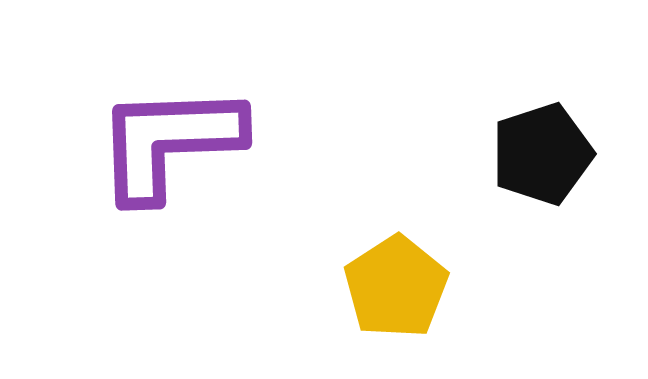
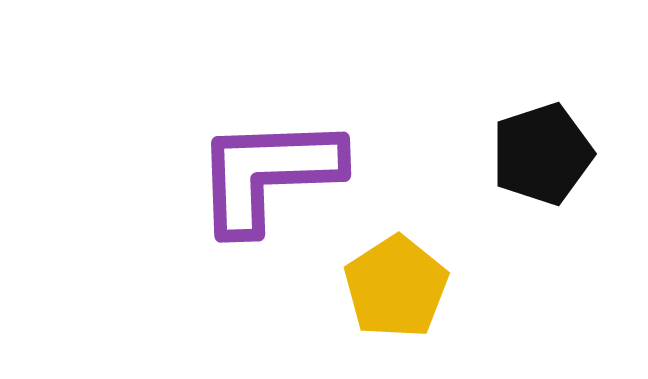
purple L-shape: moved 99 px right, 32 px down
